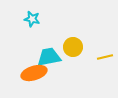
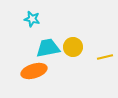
cyan trapezoid: moved 1 px left, 9 px up
orange ellipse: moved 2 px up
